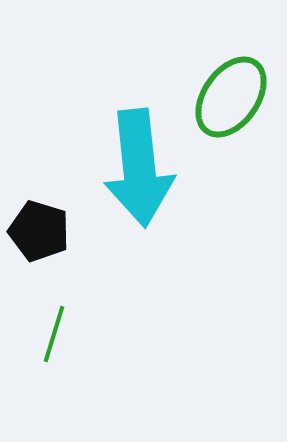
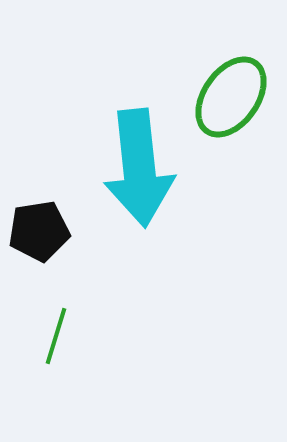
black pentagon: rotated 26 degrees counterclockwise
green line: moved 2 px right, 2 px down
